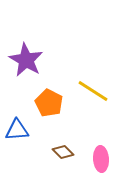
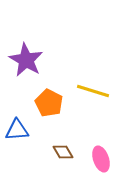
yellow line: rotated 16 degrees counterclockwise
brown diamond: rotated 15 degrees clockwise
pink ellipse: rotated 15 degrees counterclockwise
